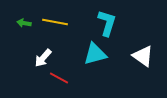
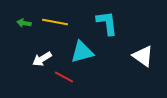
cyan L-shape: rotated 24 degrees counterclockwise
cyan triangle: moved 13 px left, 2 px up
white arrow: moved 1 px left, 1 px down; rotated 18 degrees clockwise
red line: moved 5 px right, 1 px up
